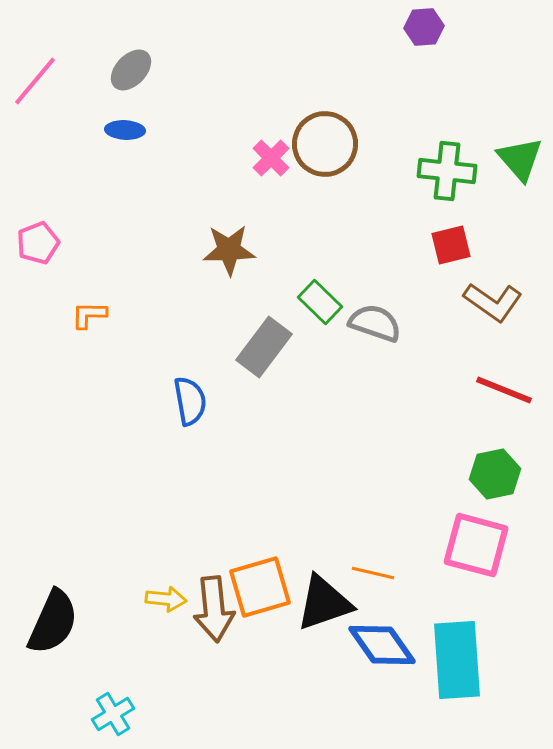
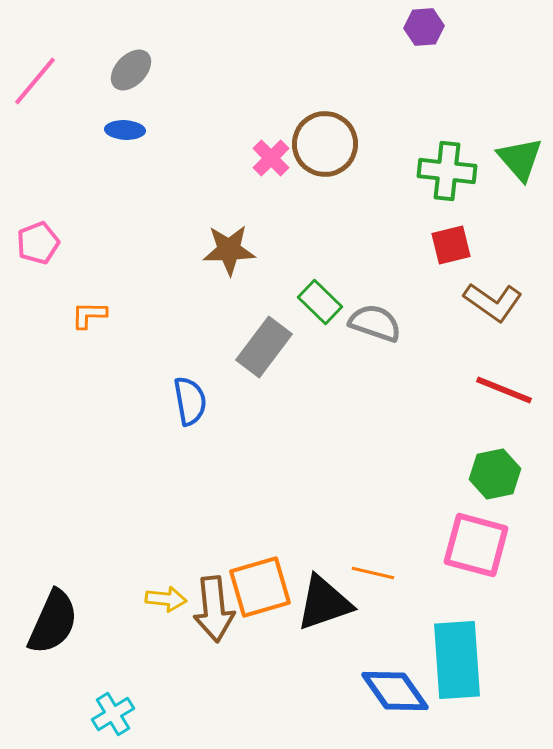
blue diamond: moved 13 px right, 46 px down
